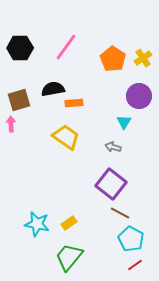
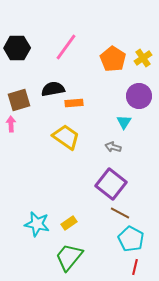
black hexagon: moved 3 px left
red line: moved 2 px down; rotated 42 degrees counterclockwise
